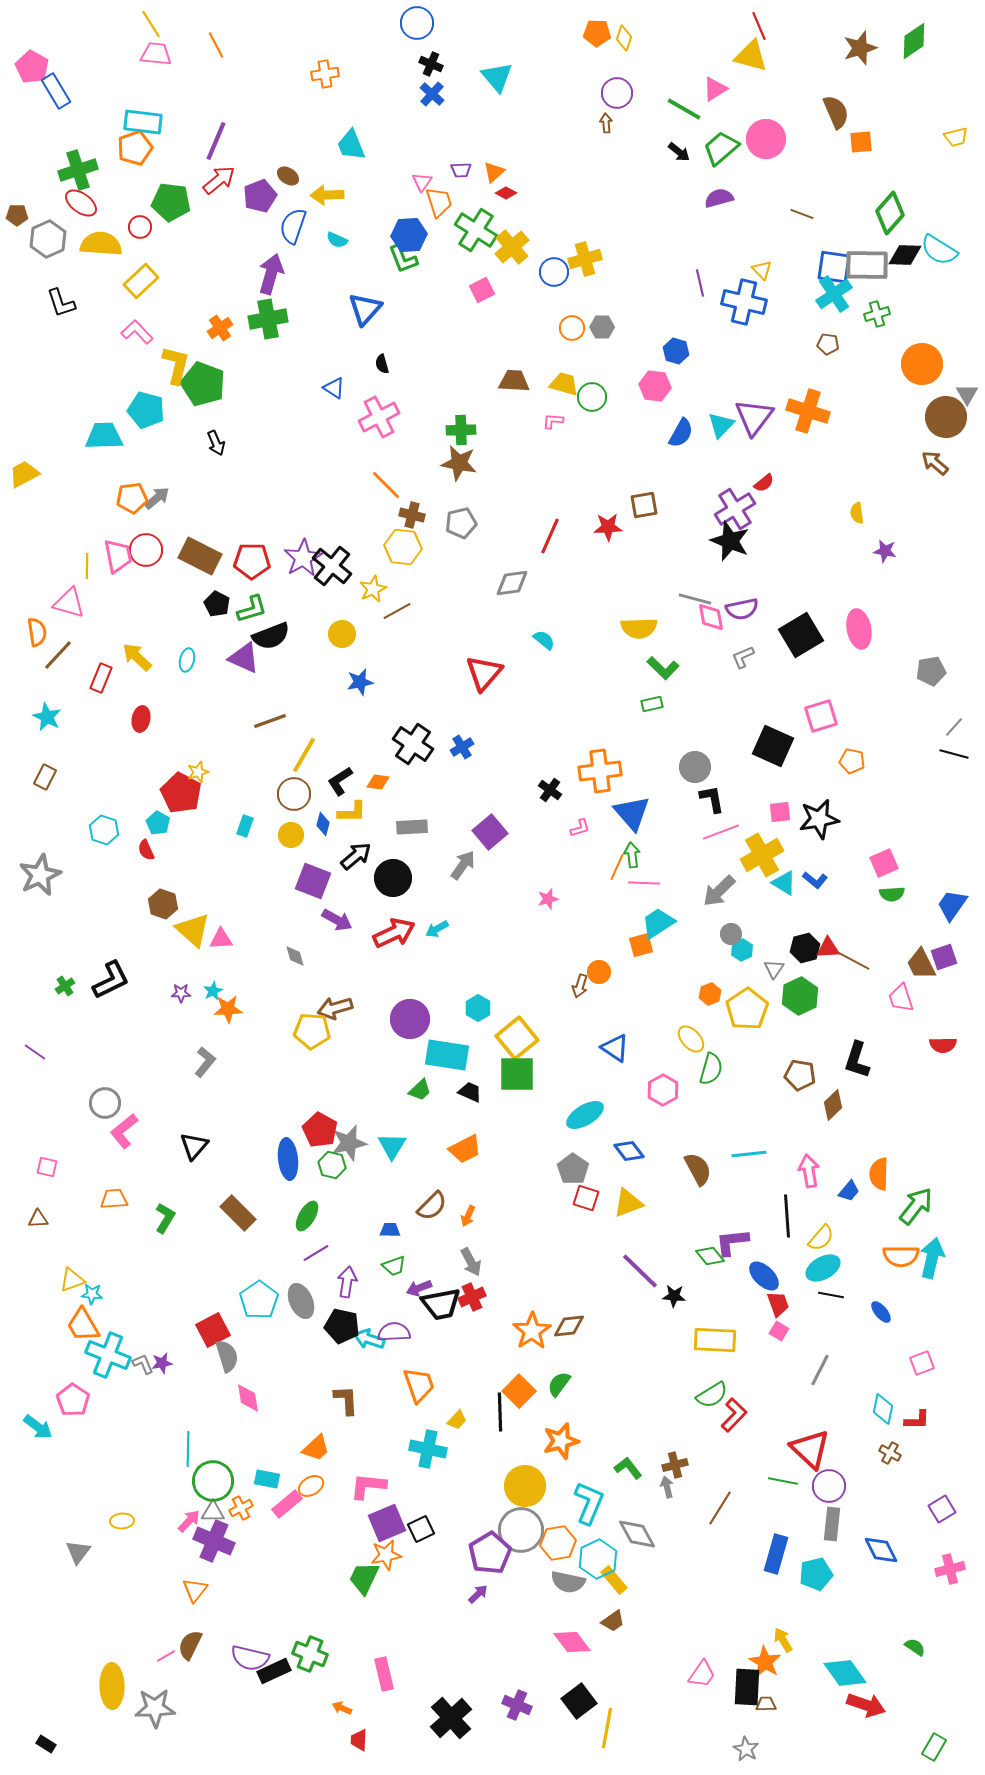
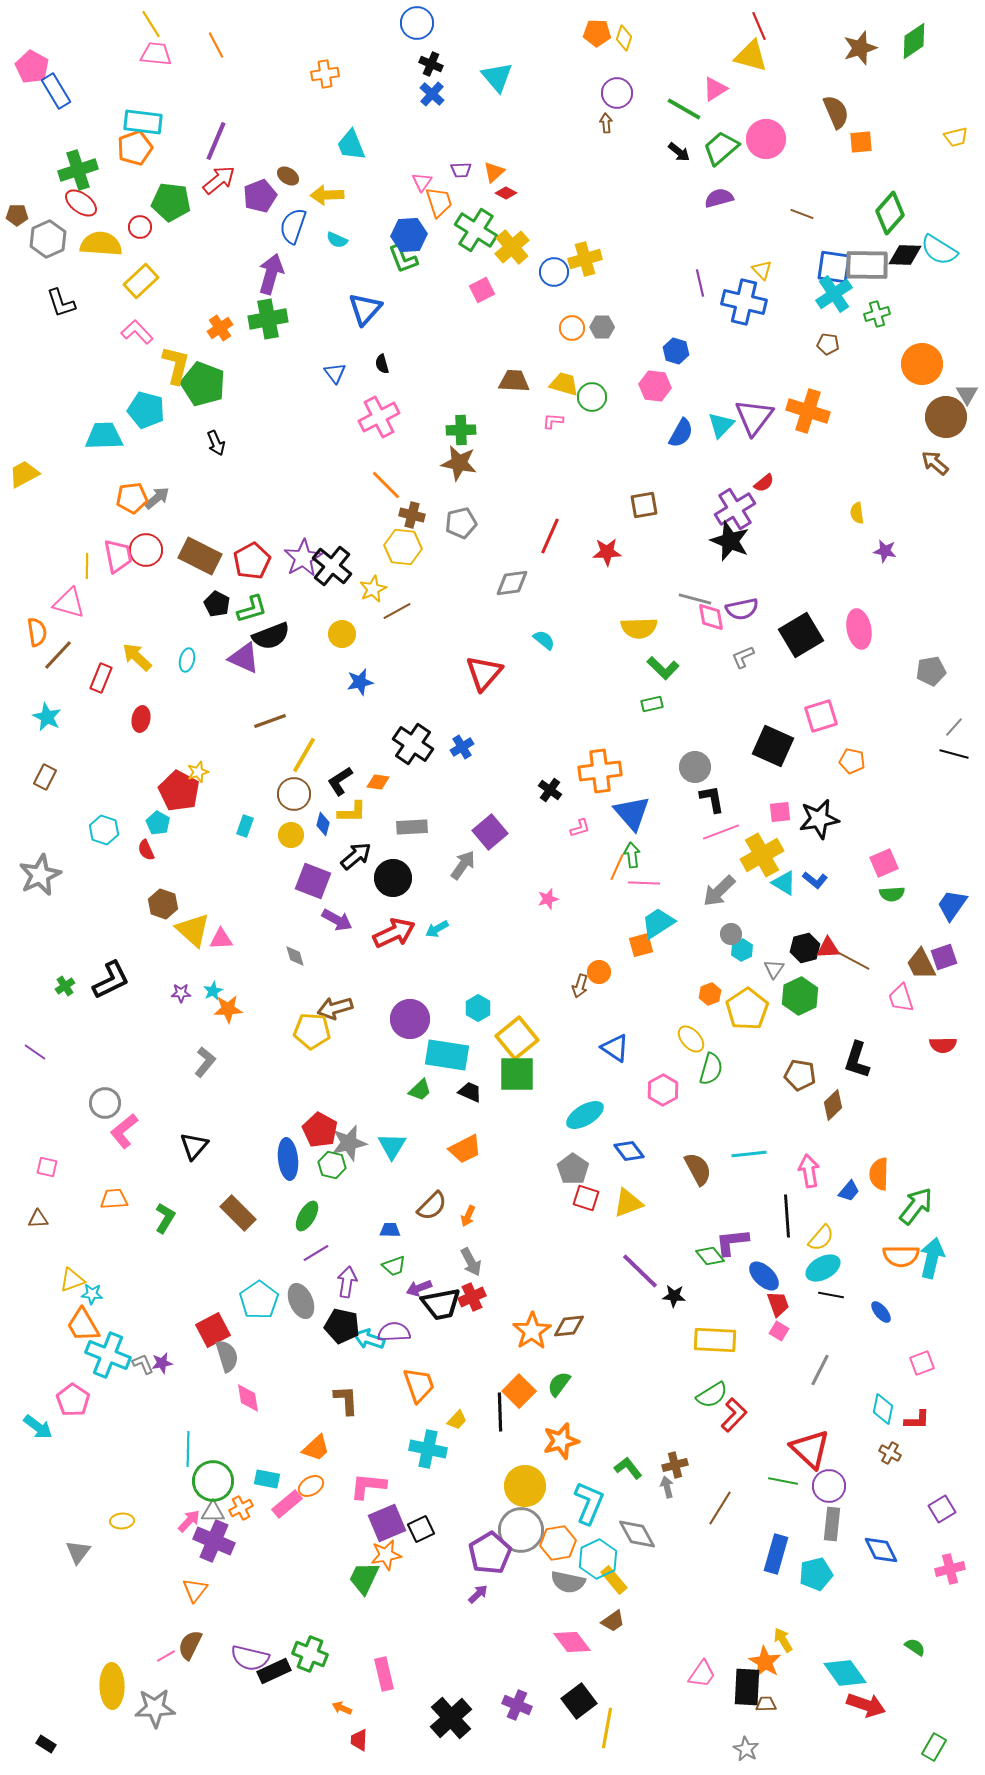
blue triangle at (334, 388): moved 1 px right, 15 px up; rotated 20 degrees clockwise
red star at (608, 527): moved 1 px left, 25 px down
red pentagon at (252, 561): rotated 30 degrees counterclockwise
red pentagon at (181, 793): moved 2 px left, 2 px up
